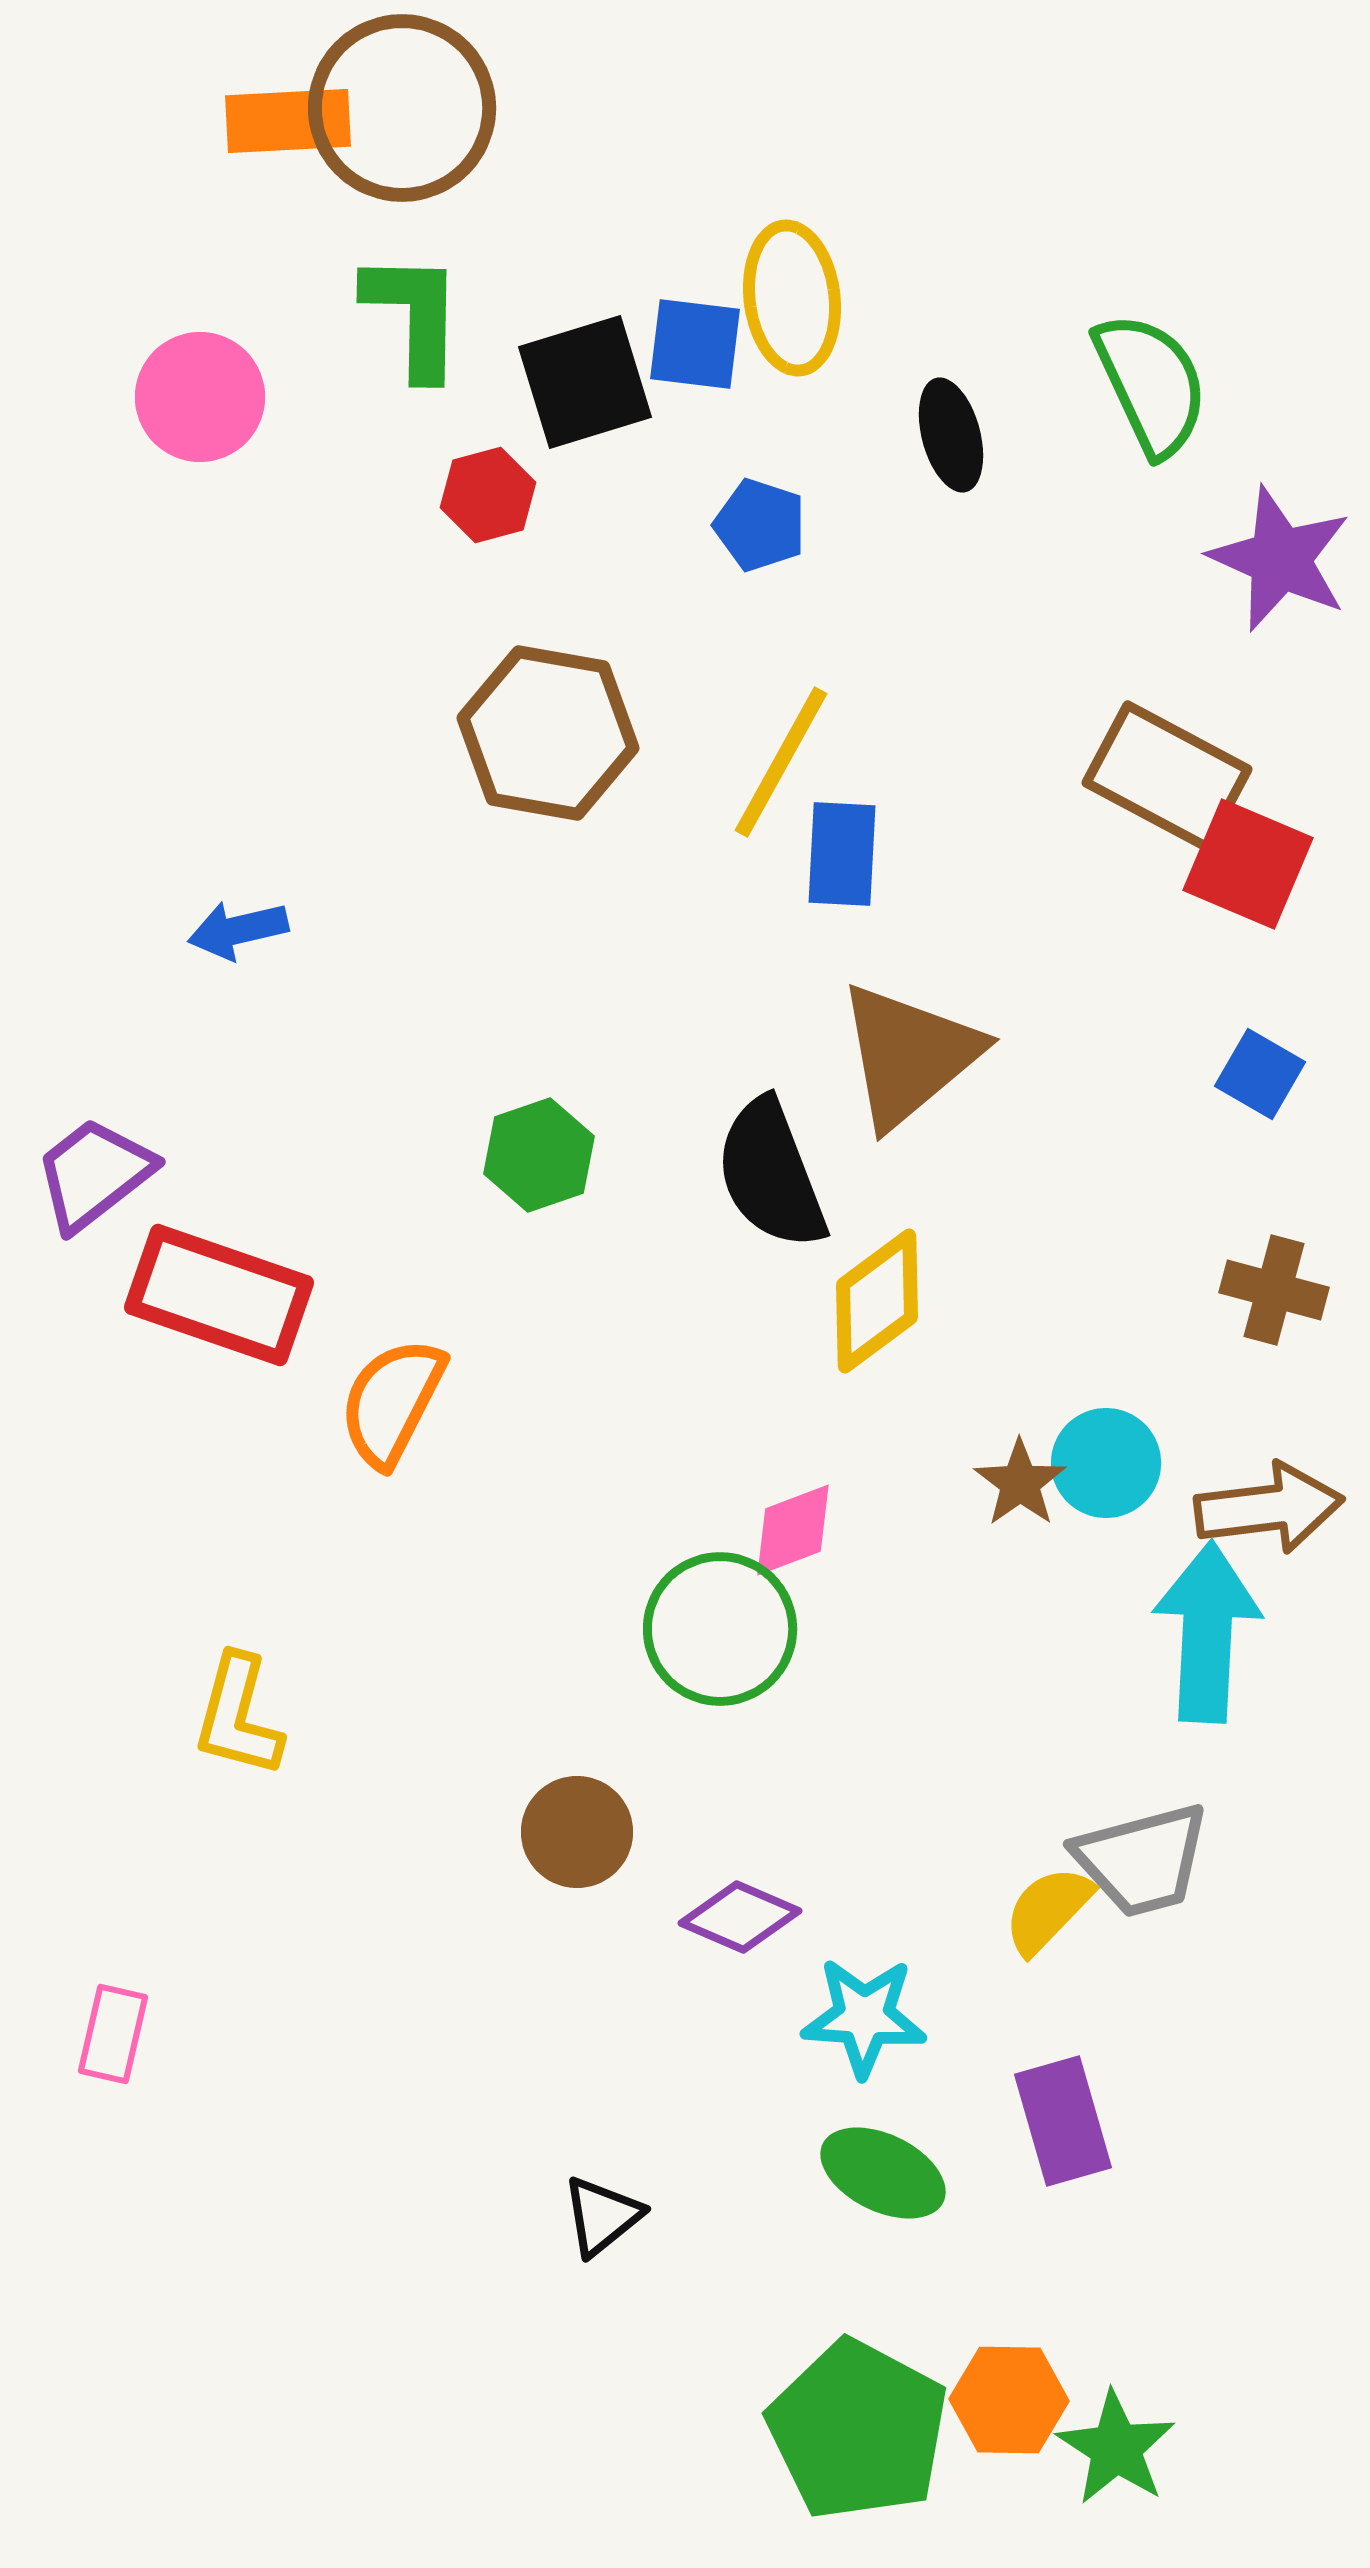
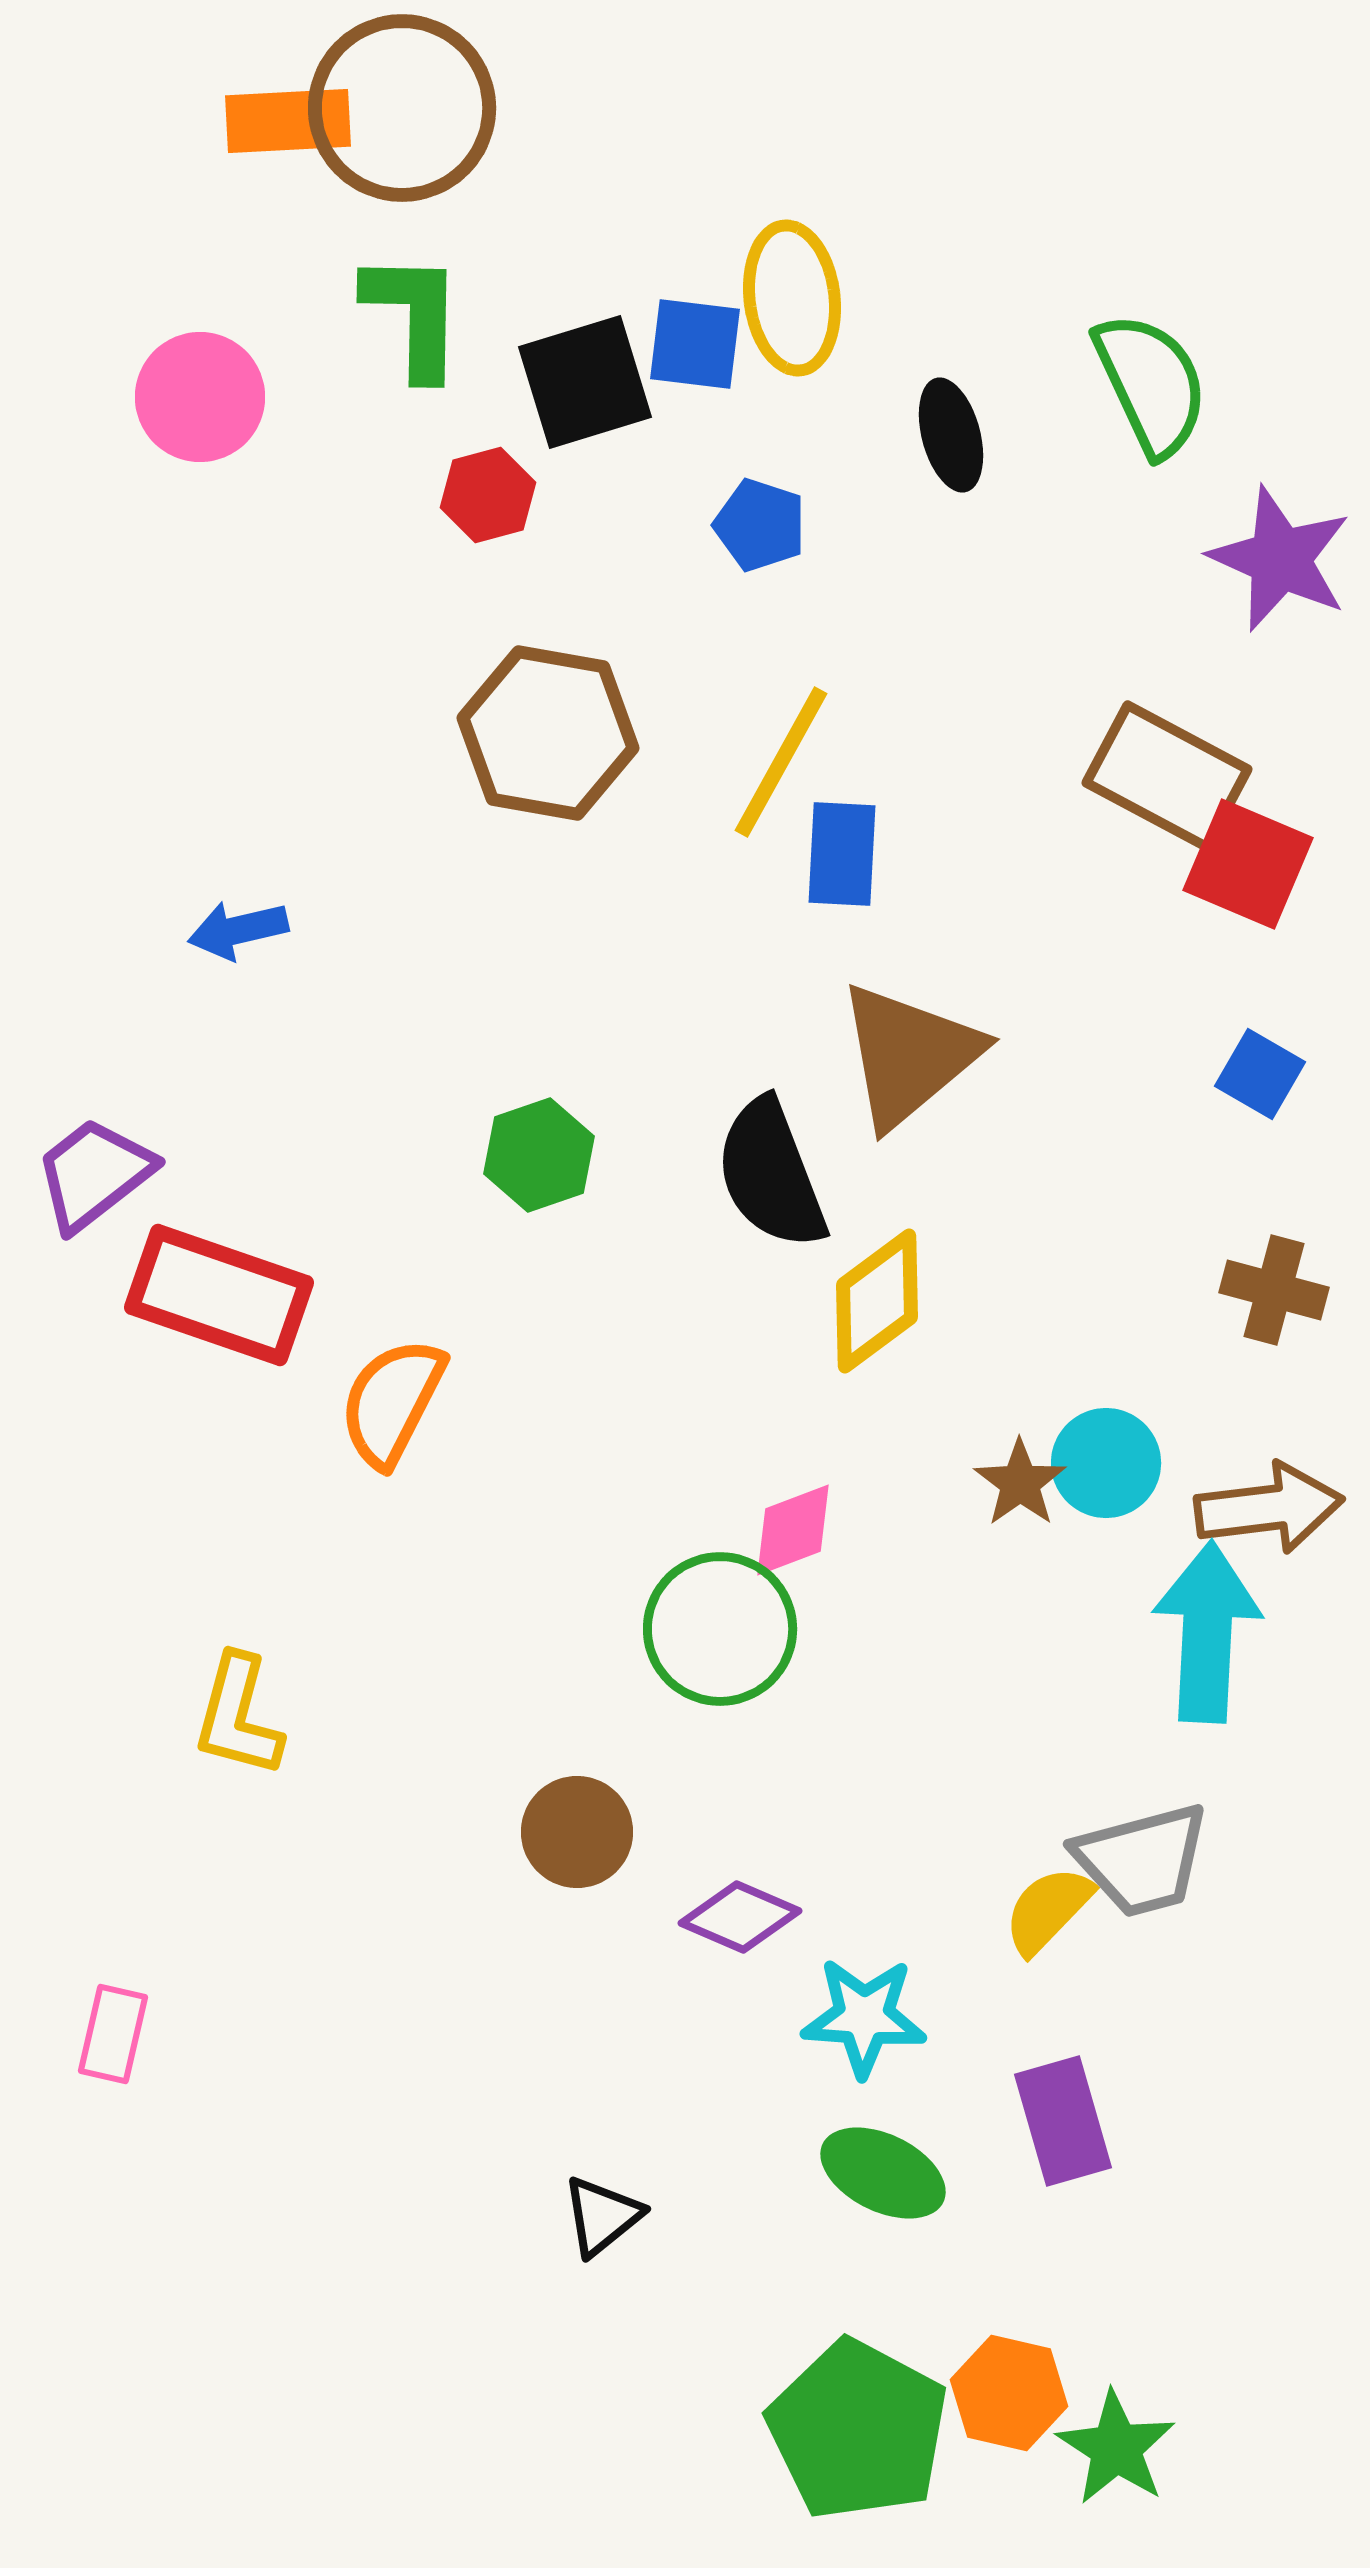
orange hexagon at (1009, 2400): moved 7 px up; rotated 12 degrees clockwise
